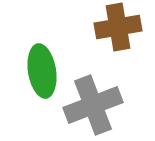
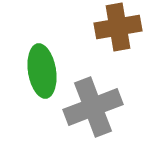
gray cross: moved 2 px down
